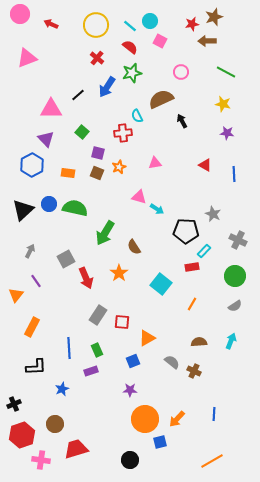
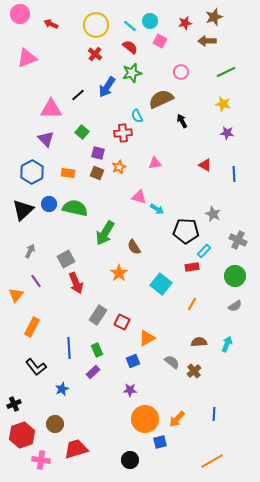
red star at (192, 24): moved 7 px left, 1 px up
red cross at (97, 58): moved 2 px left, 4 px up
green line at (226, 72): rotated 54 degrees counterclockwise
blue hexagon at (32, 165): moved 7 px down
red arrow at (86, 278): moved 10 px left, 5 px down
red square at (122, 322): rotated 21 degrees clockwise
cyan arrow at (231, 341): moved 4 px left, 3 px down
black L-shape at (36, 367): rotated 55 degrees clockwise
purple rectangle at (91, 371): moved 2 px right, 1 px down; rotated 24 degrees counterclockwise
brown cross at (194, 371): rotated 24 degrees clockwise
